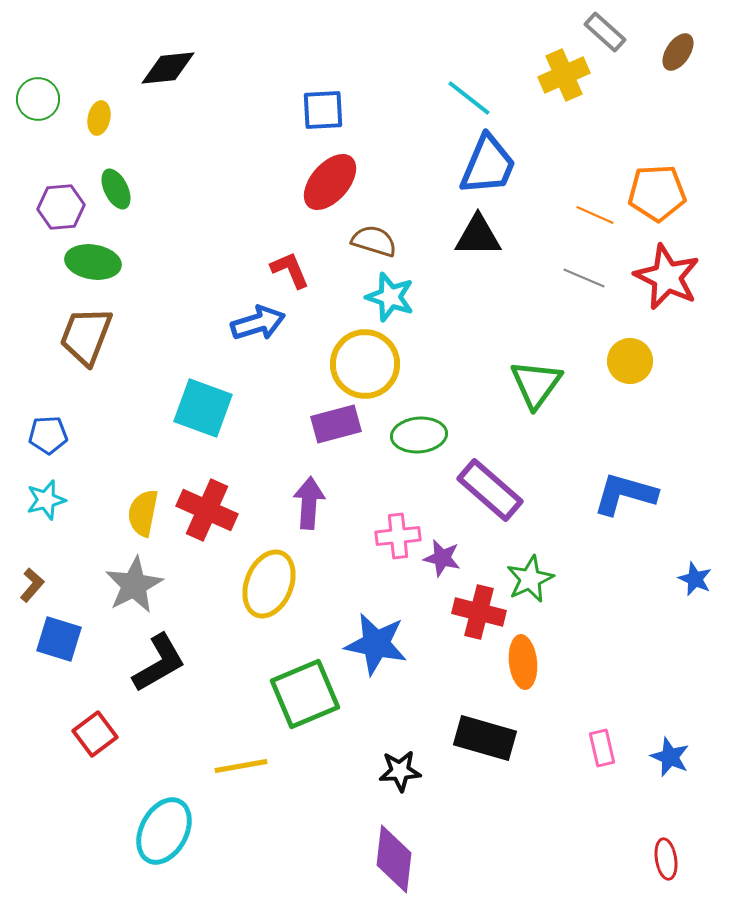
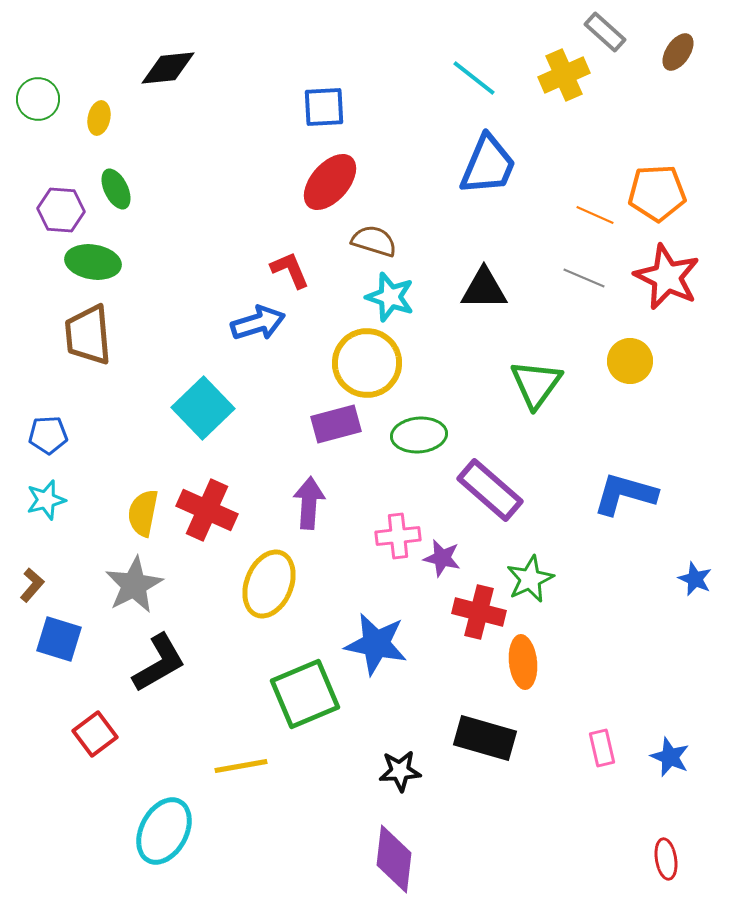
cyan line at (469, 98): moved 5 px right, 20 px up
blue square at (323, 110): moved 1 px right, 3 px up
purple hexagon at (61, 207): moved 3 px down; rotated 9 degrees clockwise
black triangle at (478, 236): moved 6 px right, 53 px down
brown trapezoid at (86, 336): moved 2 px right, 1 px up; rotated 26 degrees counterclockwise
yellow circle at (365, 364): moved 2 px right, 1 px up
cyan square at (203, 408): rotated 26 degrees clockwise
